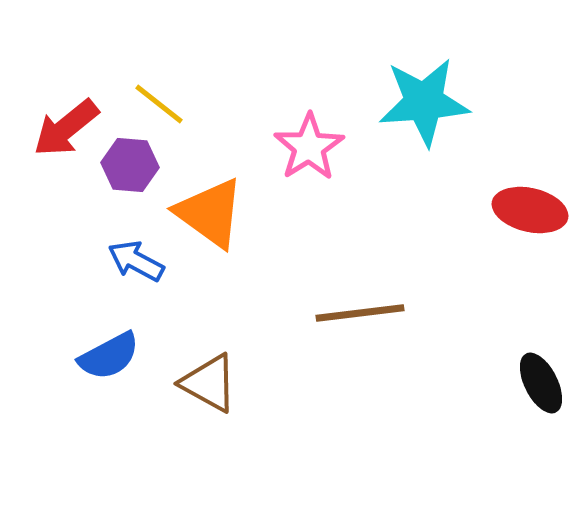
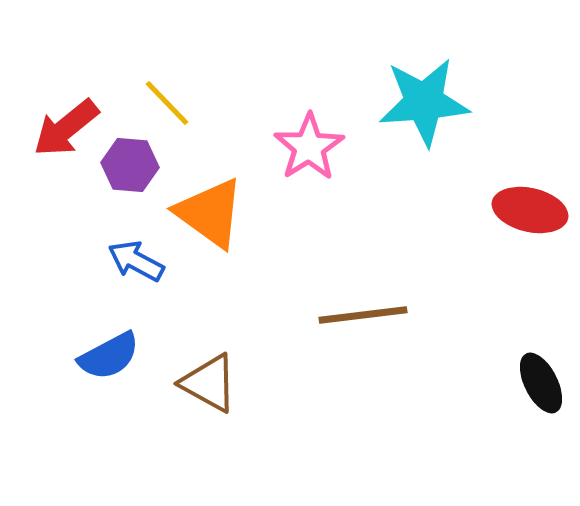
yellow line: moved 8 px right, 1 px up; rotated 8 degrees clockwise
brown line: moved 3 px right, 2 px down
